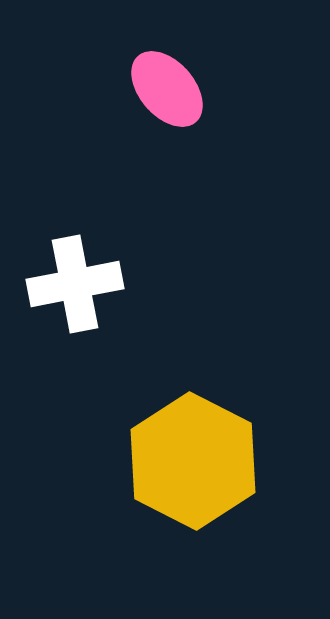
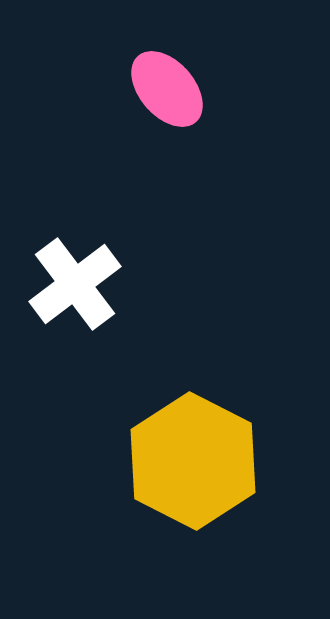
white cross: rotated 26 degrees counterclockwise
